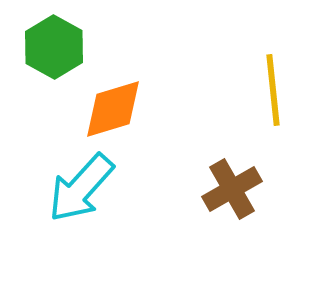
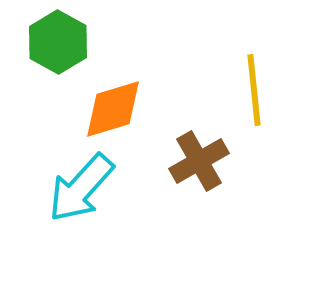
green hexagon: moved 4 px right, 5 px up
yellow line: moved 19 px left
brown cross: moved 33 px left, 28 px up
